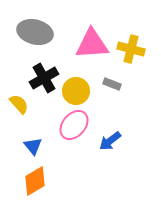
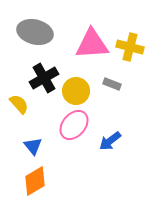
yellow cross: moved 1 px left, 2 px up
